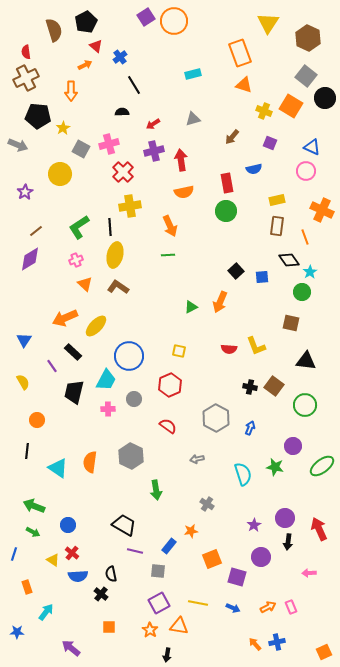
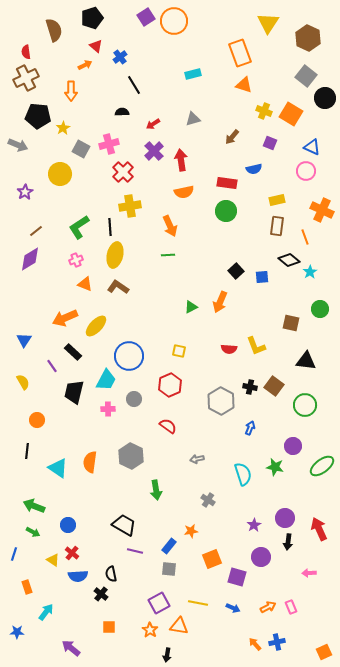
black pentagon at (86, 22): moved 6 px right, 4 px up; rotated 10 degrees clockwise
orange square at (291, 106): moved 8 px down
purple cross at (154, 151): rotated 30 degrees counterclockwise
red rectangle at (227, 183): rotated 72 degrees counterclockwise
black diamond at (289, 260): rotated 15 degrees counterclockwise
orange triangle at (85, 284): rotated 21 degrees counterclockwise
green circle at (302, 292): moved 18 px right, 17 px down
gray hexagon at (216, 418): moved 5 px right, 17 px up
gray cross at (207, 504): moved 1 px right, 4 px up
gray square at (158, 571): moved 11 px right, 2 px up
